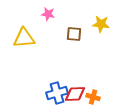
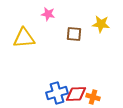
red diamond: moved 1 px right
